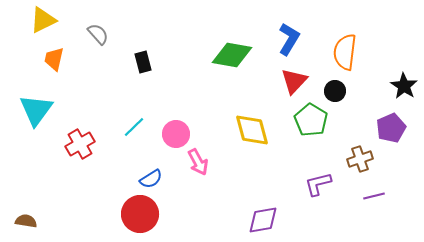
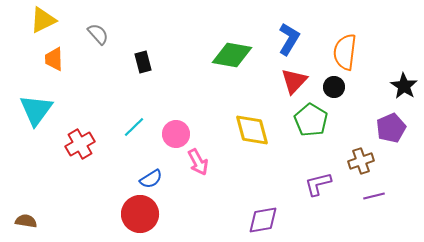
orange trapezoid: rotated 15 degrees counterclockwise
black circle: moved 1 px left, 4 px up
brown cross: moved 1 px right, 2 px down
